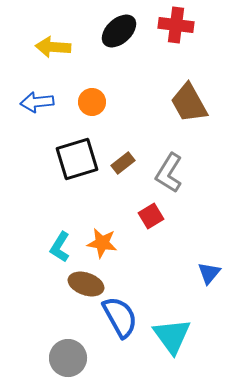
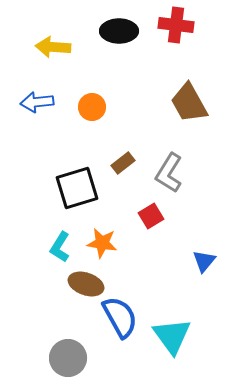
black ellipse: rotated 42 degrees clockwise
orange circle: moved 5 px down
black square: moved 29 px down
blue triangle: moved 5 px left, 12 px up
